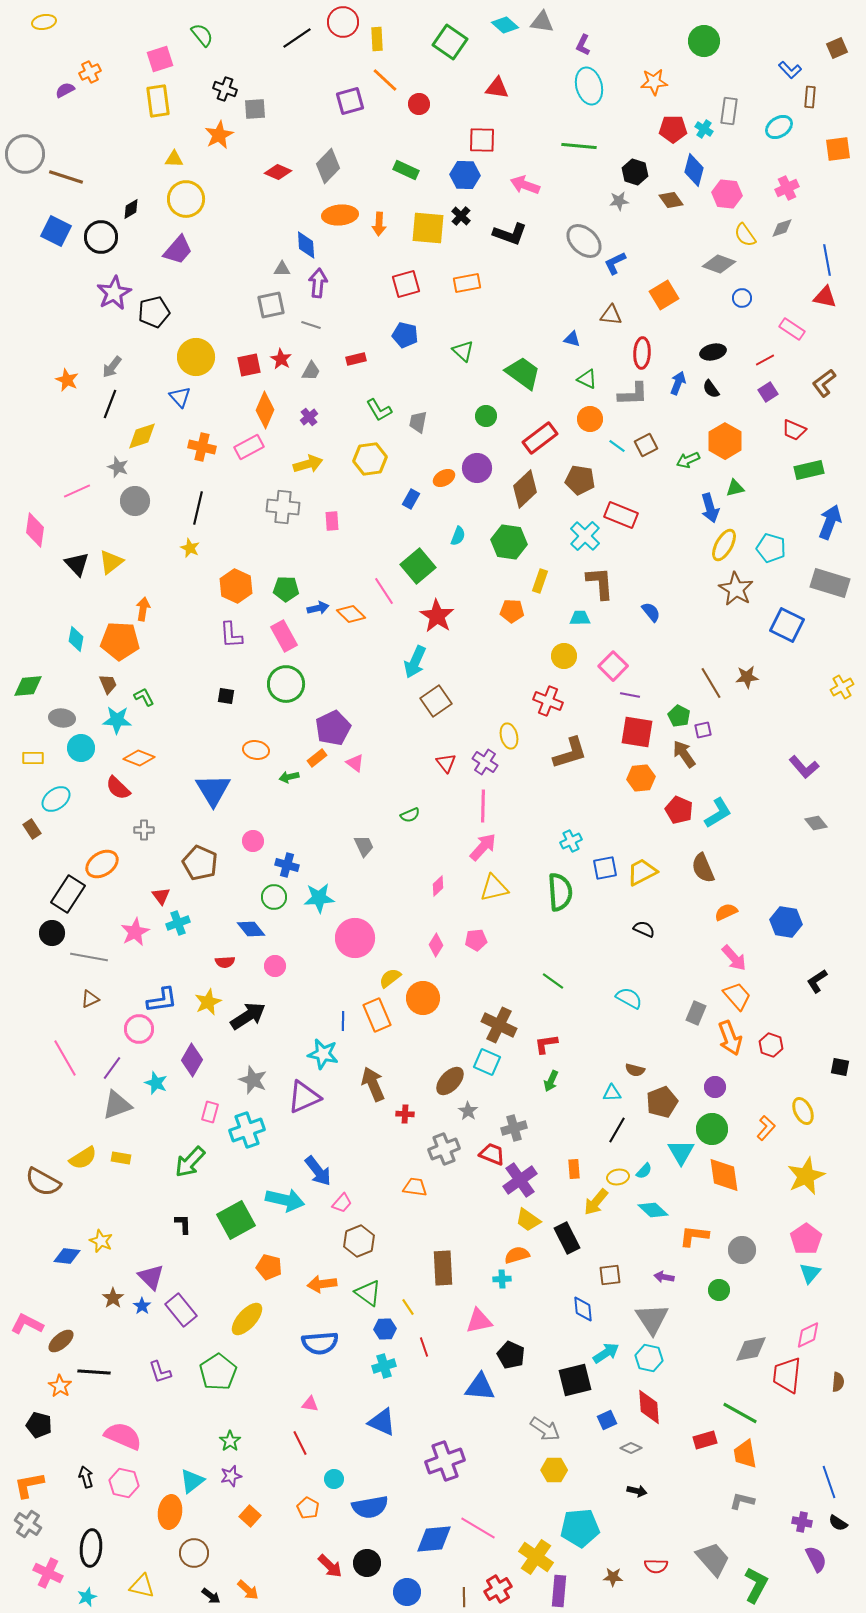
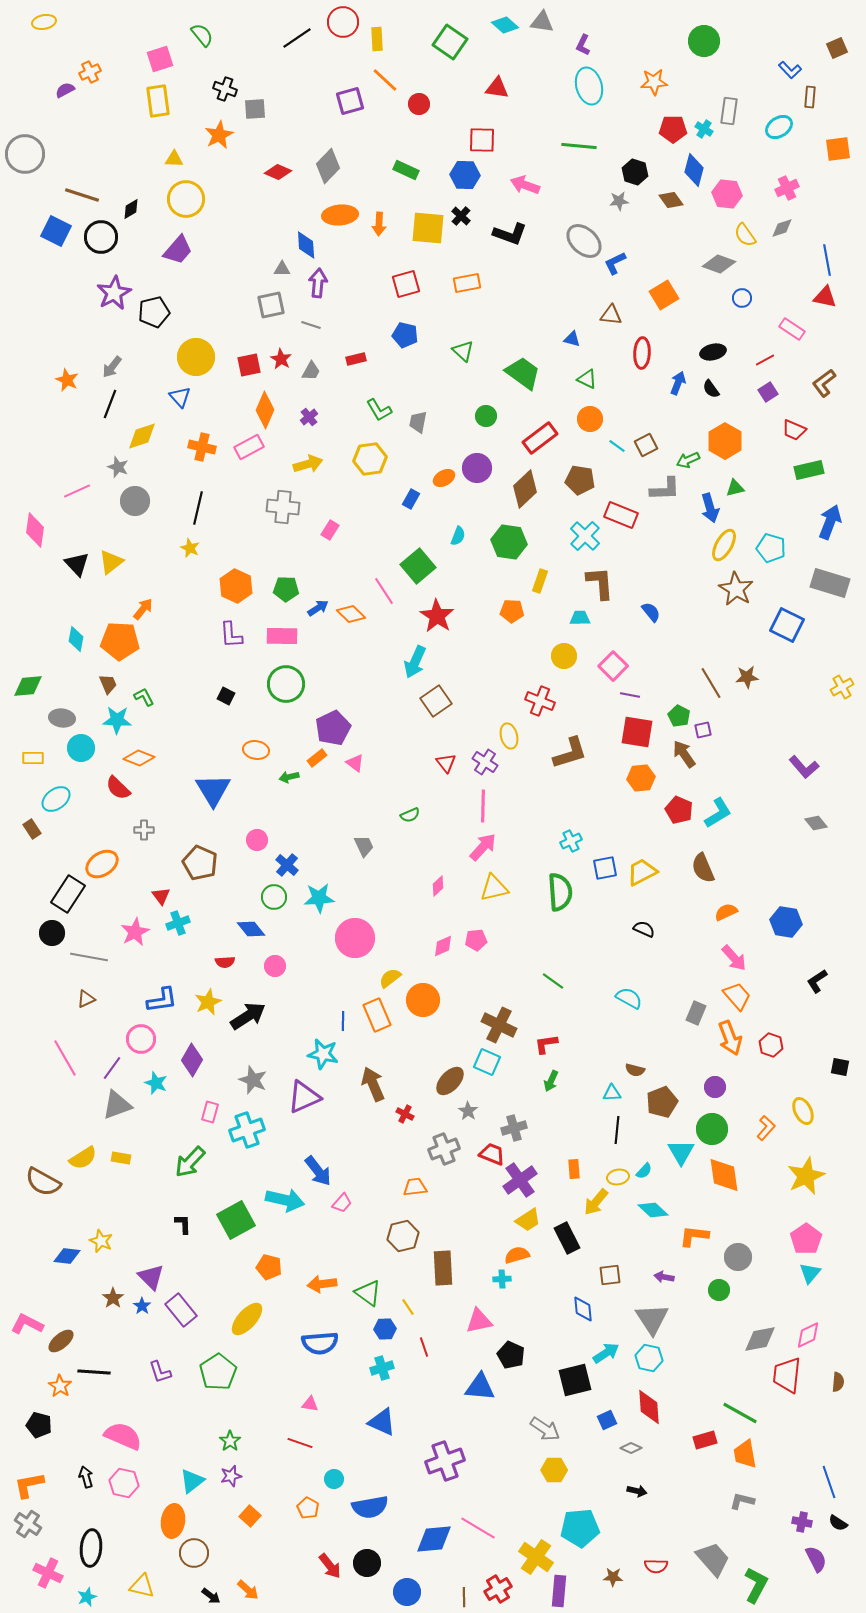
brown line at (66, 177): moved 16 px right, 18 px down
gray L-shape at (633, 394): moved 32 px right, 95 px down
pink rectangle at (332, 521): moved 2 px left, 9 px down; rotated 36 degrees clockwise
blue arrow at (318, 608): rotated 20 degrees counterclockwise
orange arrow at (143, 609): rotated 30 degrees clockwise
pink rectangle at (284, 636): moved 2 px left; rotated 60 degrees counterclockwise
black square at (226, 696): rotated 18 degrees clockwise
red cross at (548, 701): moved 8 px left
pink circle at (253, 841): moved 4 px right, 1 px up
blue cross at (287, 865): rotated 25 degrees clockwise
pink diamond at (436, 945): moved 7 px right, 1 px down; rotated 35 degrees clockwise
orange circle at (423, 998): moved 2 px down
brown triangle at (90, 999): moved 4 px left
pink circle at (139, 1029): moved 2 px right, 10 px down
red cross at (405, 1114): rotated 24 degrees clockwise
black line at (617, 1130): rotated 24 degrees counterclockwise
orange trapezoid at (415, 1187): rotated 15 degrees counterclockwise
yellow trapezoid at (528, 1220): rotated 68 degrees counterclockwise
brown hexagon at (359, 1241): moved 44 px right, 5 px up; rotated 8 degrees clockwise
gray circle at (742, 1250): moved 4 px left, 7 px down
gray diamond at (751, 1349): moved 9 px right, 10 px up
cyan cross at (384, 1366): moved 2 px left, 2 px down
red line at (300, 1443): rotated 45 degrees counterclockwise
orange ellipse at (170, 1512): moved 3 px right, 9 px down
red arrow at (330, 1566): rotated 8 degrees clockwise
